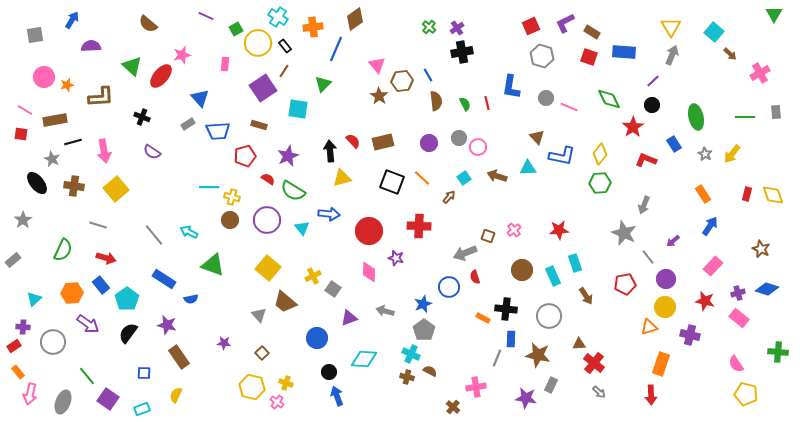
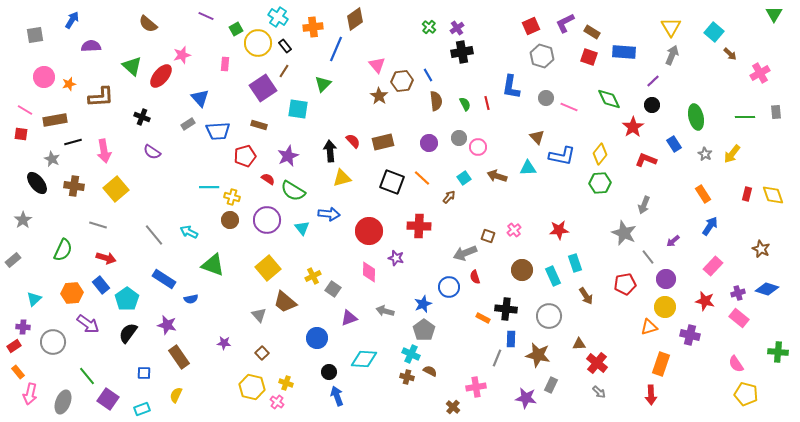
orange star at (67, 85): moved 2 px right, 1 px up
yellow square at (268, 268): rotated 10 degrees clockwise
red cross at (594, 363): moved 3 px right
